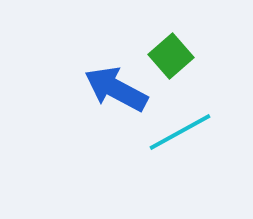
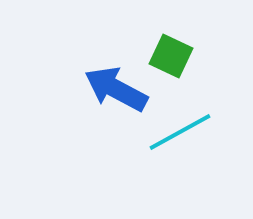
green square: rotated 24 degrees counterclockwise
